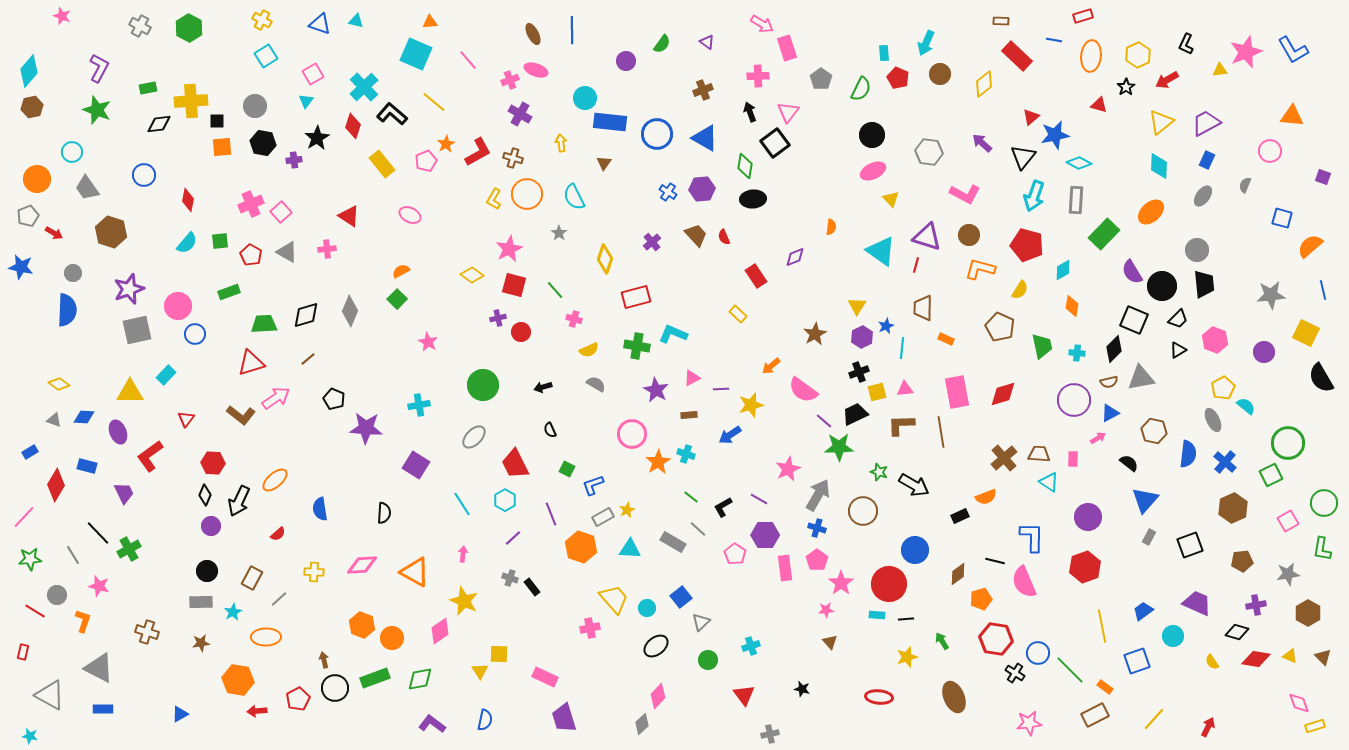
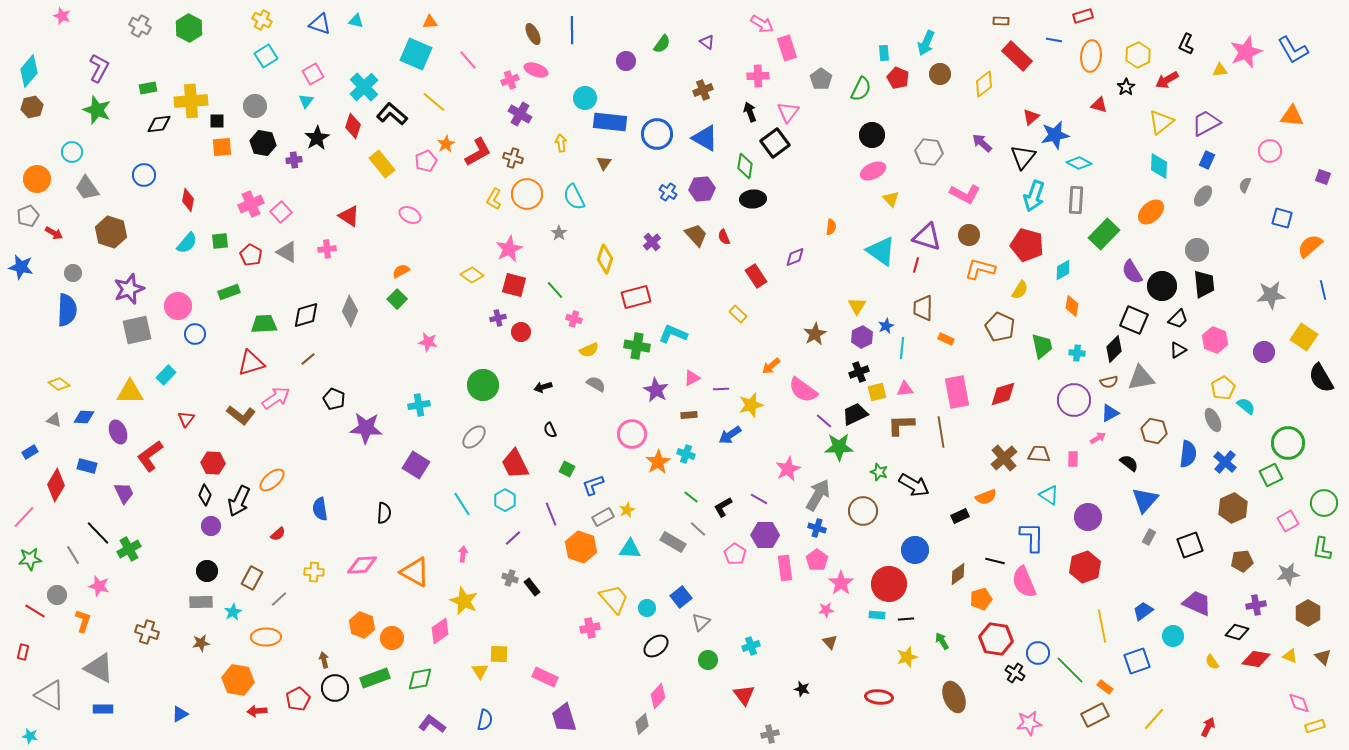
yellow square at (1306, 333): moved 2 px left, 4 px down; rotated 8 degrees clockwise
pink star at (428, 342): rotated 18 degrees counterclockwise
orange ellipse at (275, 480): moved 3 px left
cyan triangle at (1049, 482): moved 13 px down
